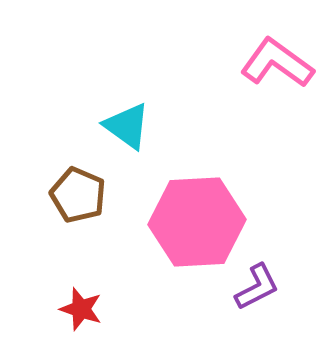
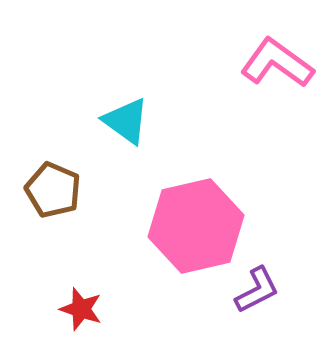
cyan triangle: moved 1 px left, 5 px up
brown pentagon: moved 25 px left, 5 px up
pink hexagon: moved 1 px left, 4 px down; rotated 10 degrees counterclockwise
purple L-shape: moved 3 px down
